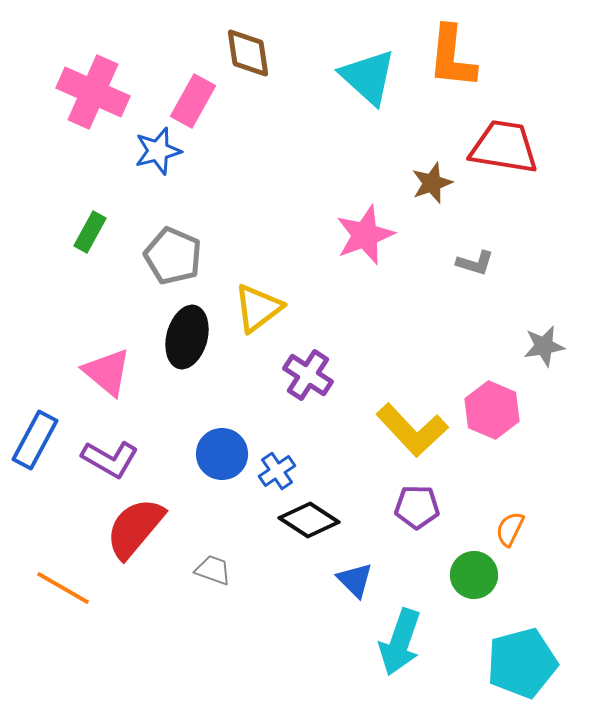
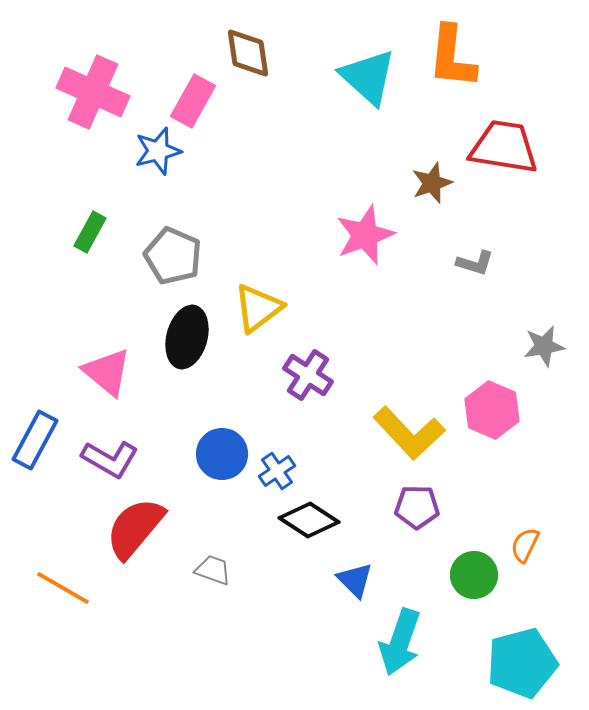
yellow L-shape: moved 3 px left, 3 px down
orange semicircle: moved 15 px right, 16 px down
